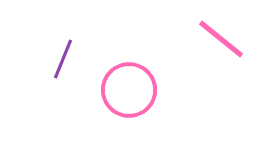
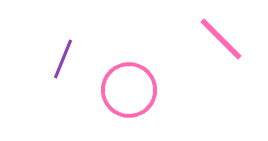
pink line: rotated 6 degrees clockwise
